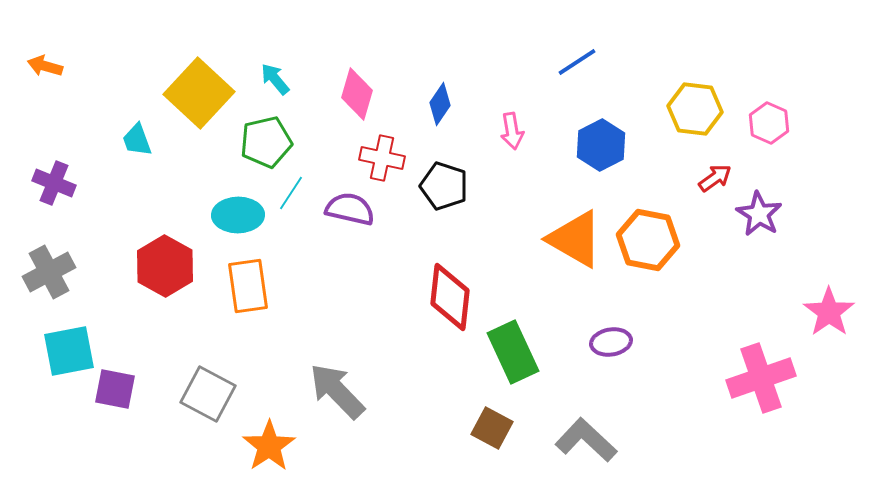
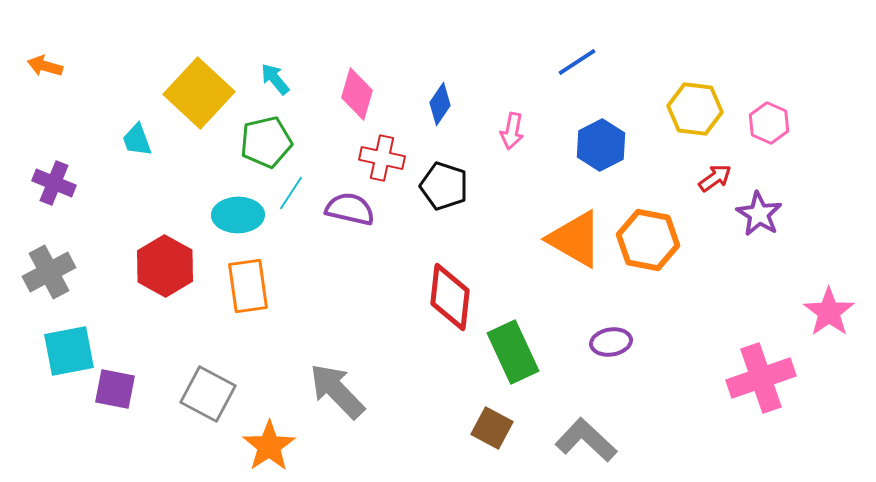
pink arrow: rotated 21 degrees clockwise
